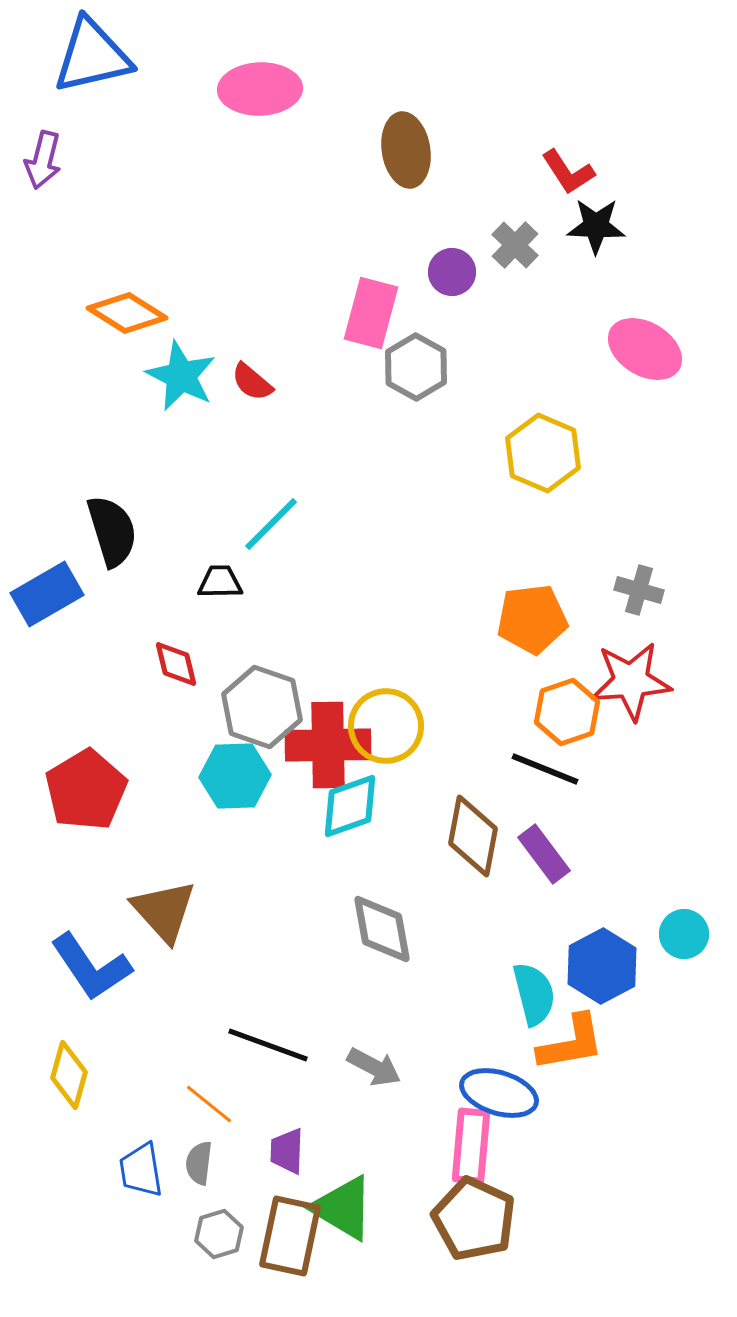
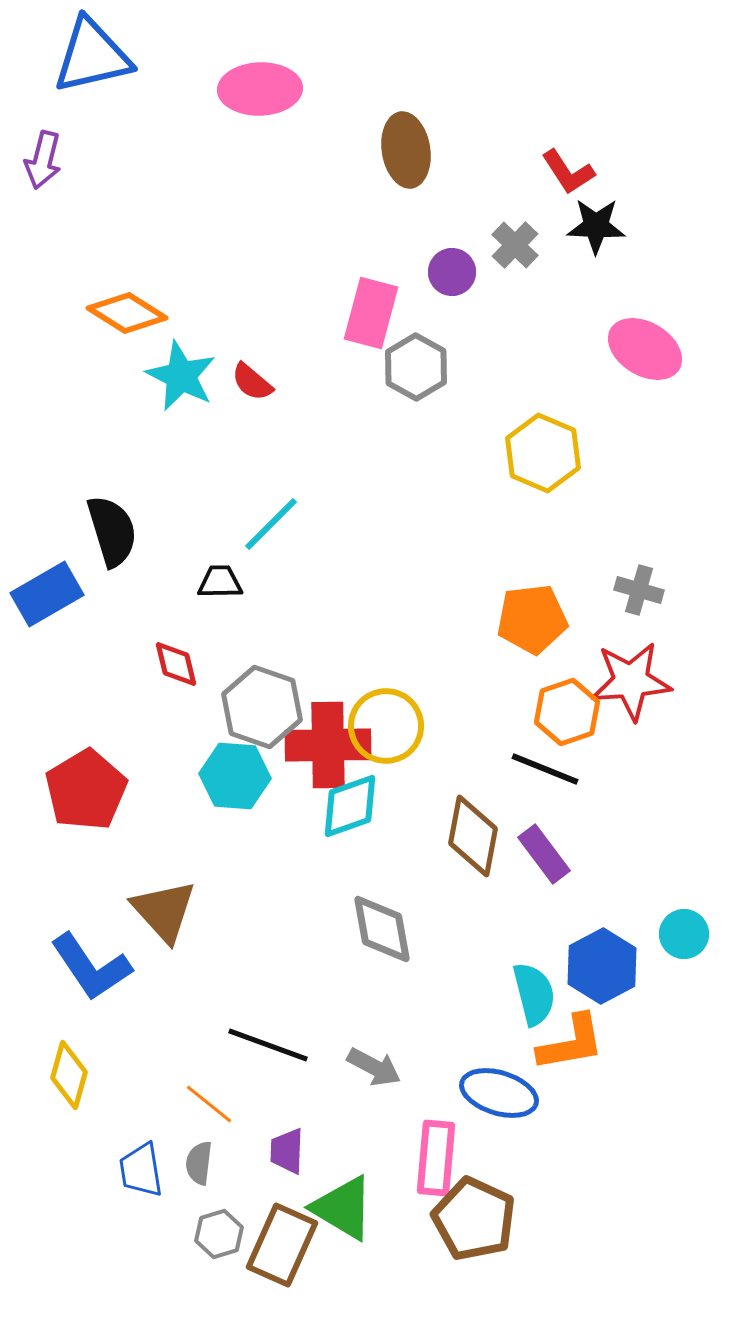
cyan hexagon at (235, 776): rotated 6 degrees clockwise
pink rectangle at (471, 1146): moved 35 px left, 12 px down
brown rectangle at (290, 1236): moved 8 px left, 9 px down; rotated 12 degrees clockwise
